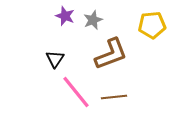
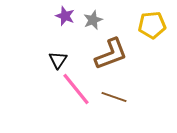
black triangle: moved 3 px right, 1 px down
pink line: moved 3 px up
brown line: rotated 25 degrees clockwise
